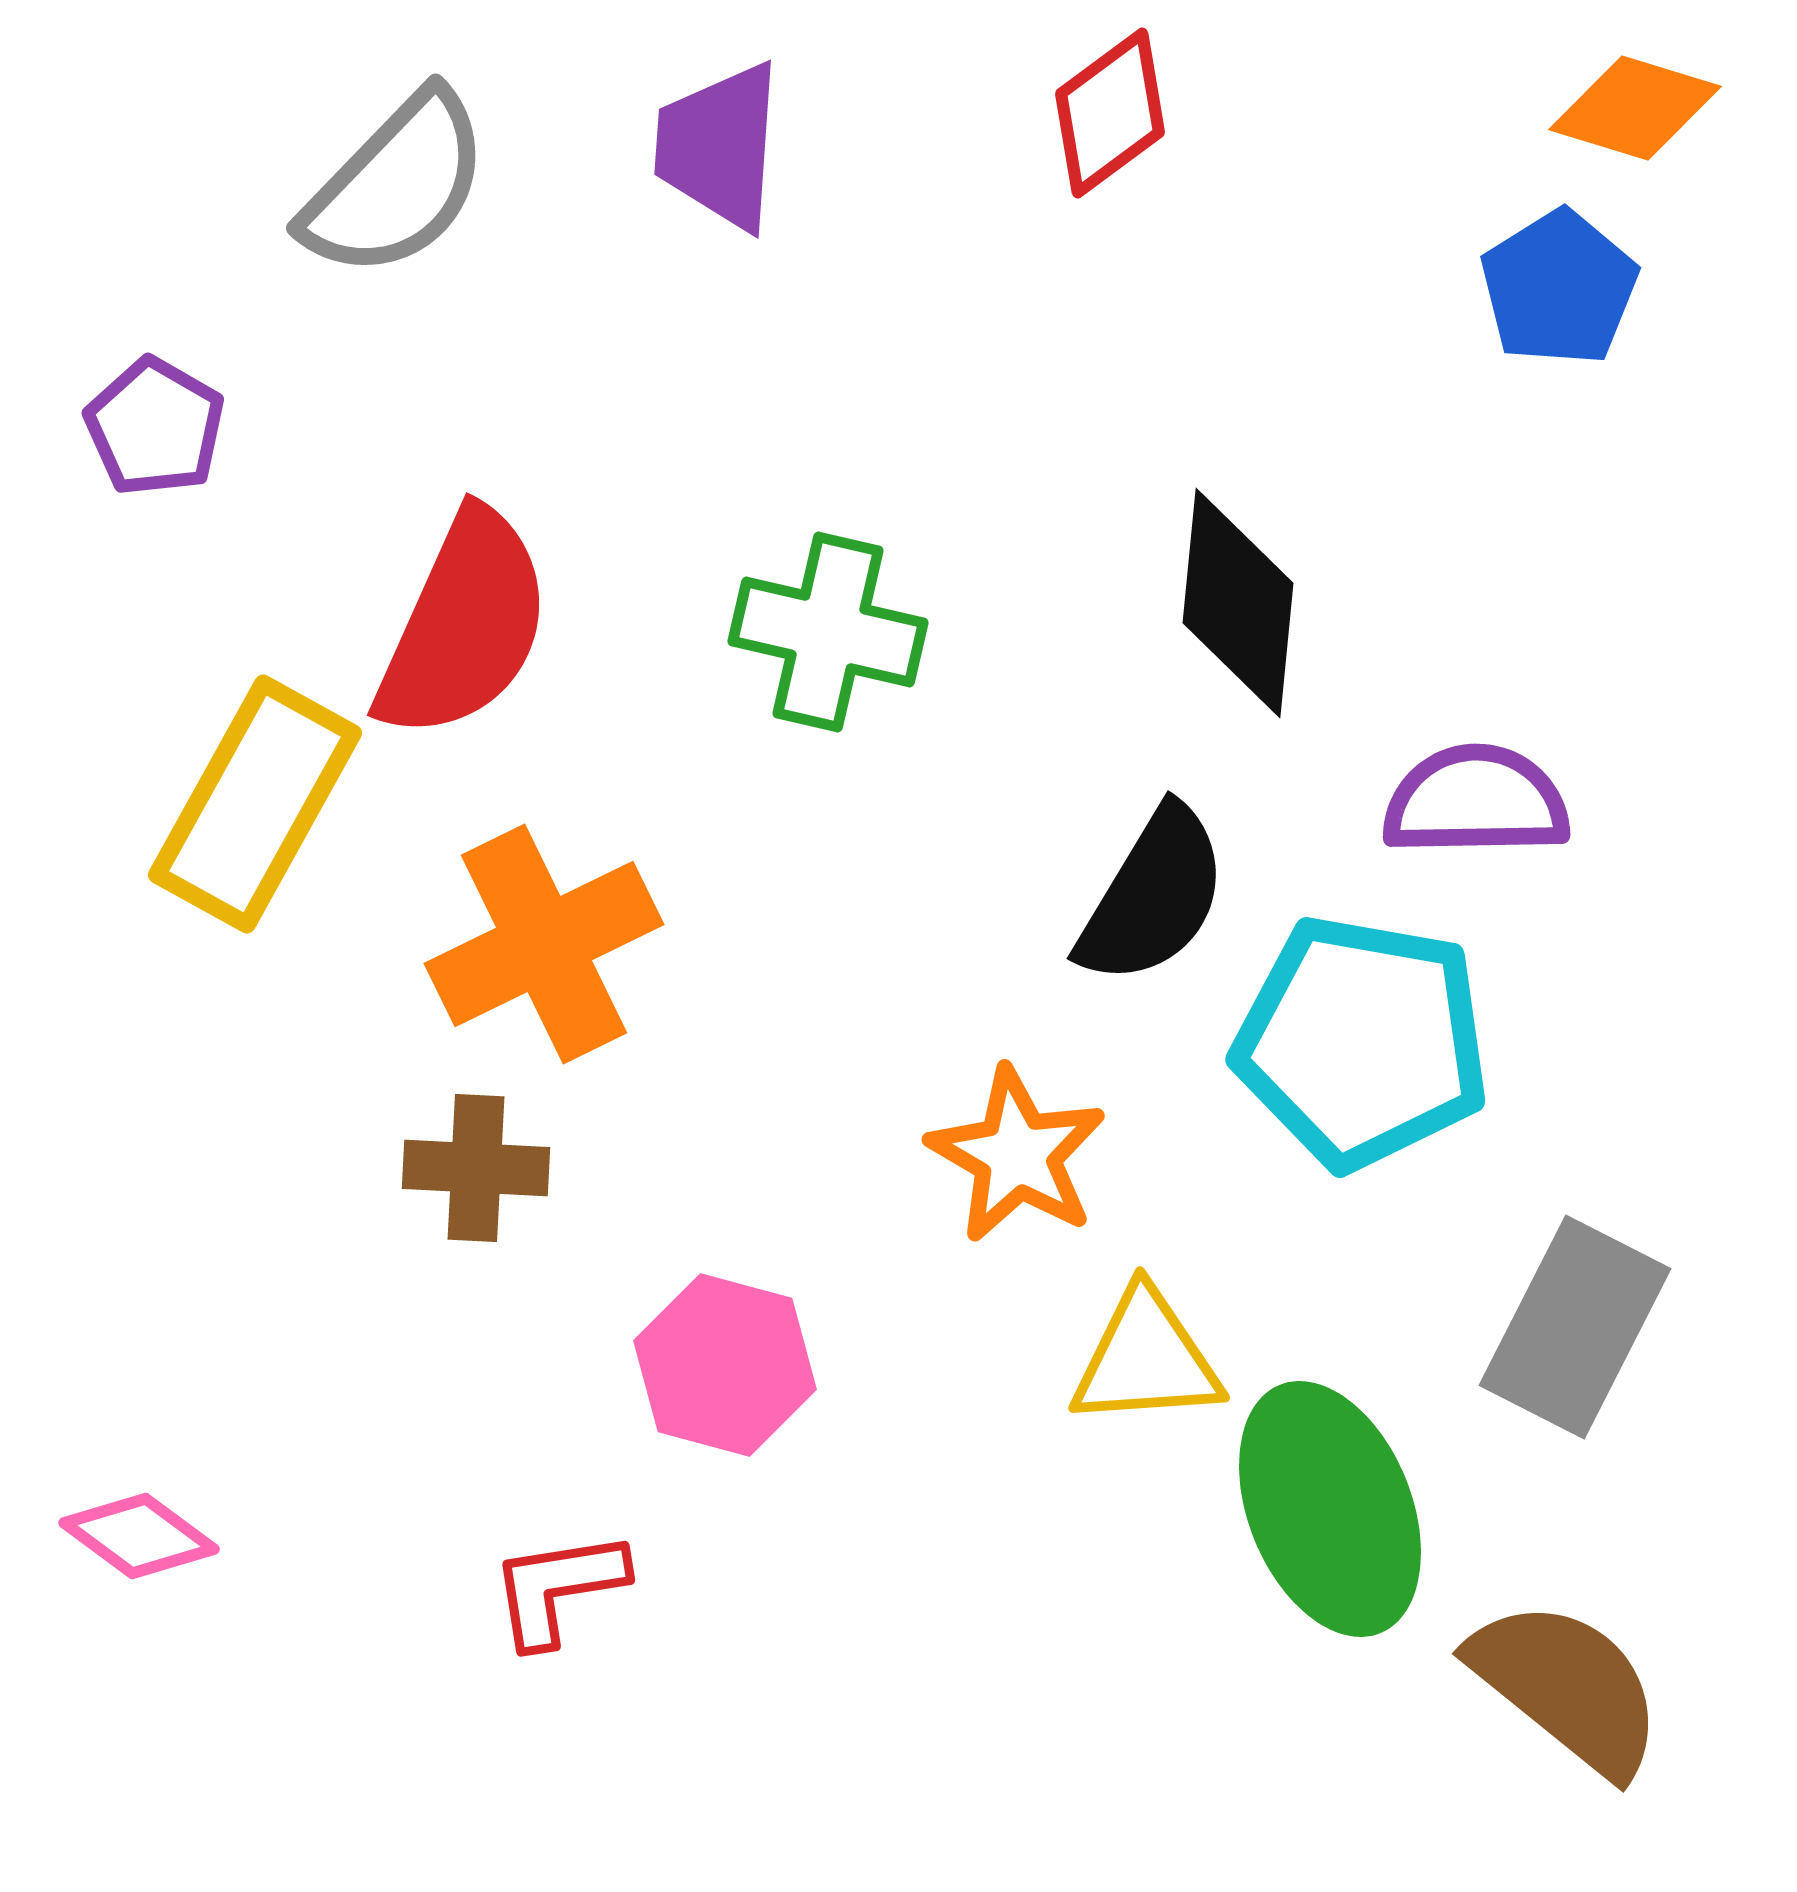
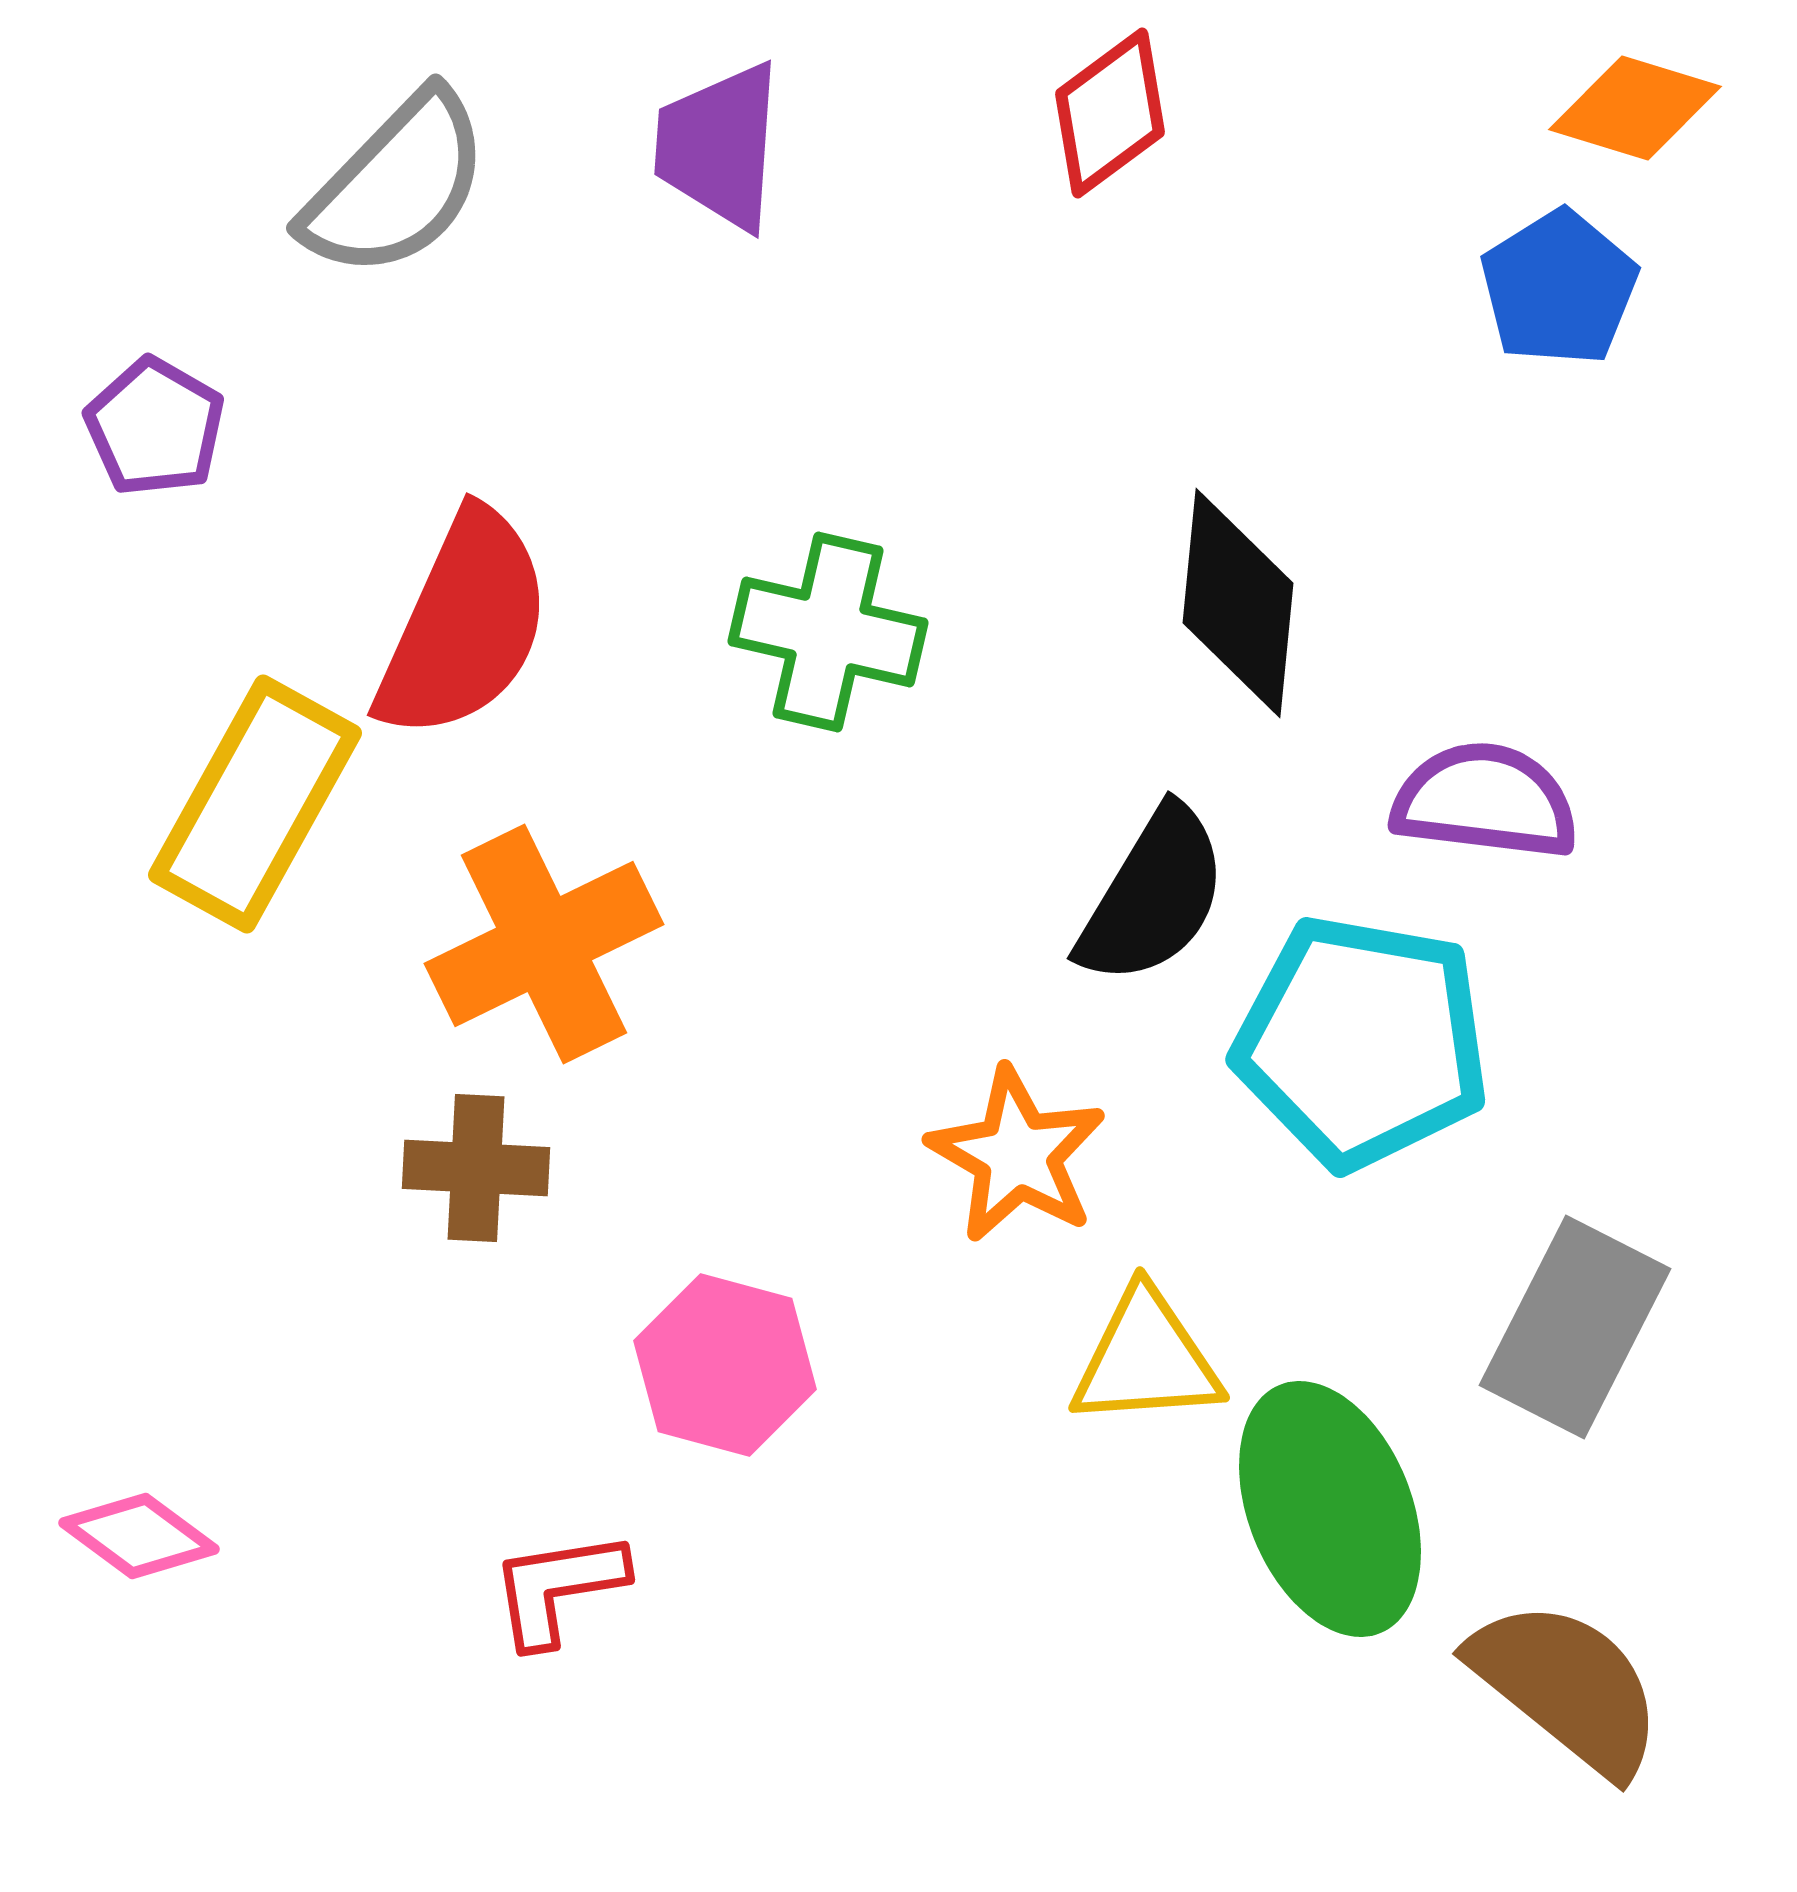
purple semicircle: moved 9 px right; rotated 8 degrees clockwise
